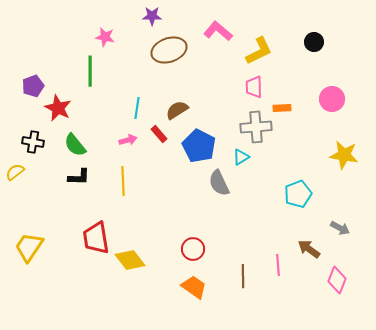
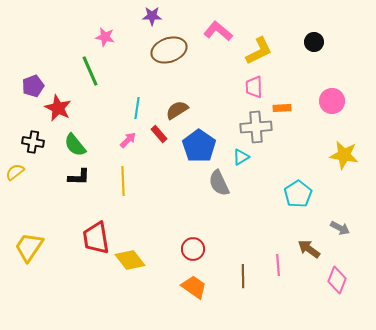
green line: rotated 24 degrees counterclockwise
pink circle: moved 2 px down
pink arrow: rotated 30 degrees counterclockwise
blue pentagon: rotated 8 degrees clockwise
cyan pentagon: rotated 12 degrees counterclockwise
